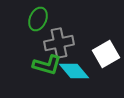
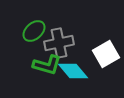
green ellipse: moved 4 px left, 12 px down; rotated 25 degrees clockwise
cyan diamond: moved 1 px left
